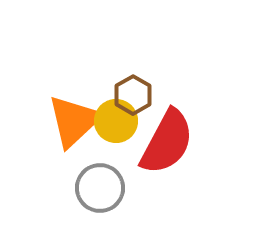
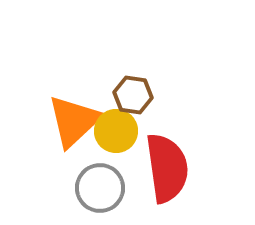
brown hexagon: rotated 21 degrees counterclockwise
yellow circle: moved 10 px down
red semicircle: moved 26 px down; rotated 36 degrees counterclockwise
